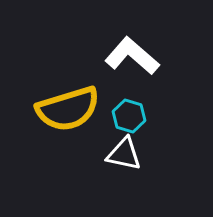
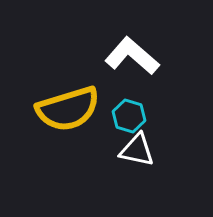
white triangle: moved 13 px right, 4 px up
